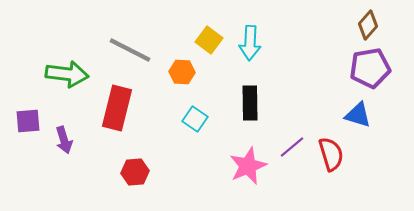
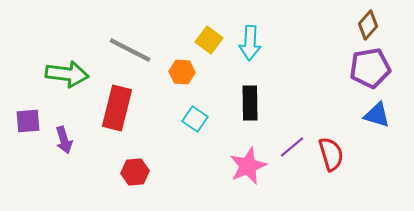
blue triangle: moved 19 px right
